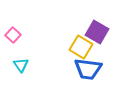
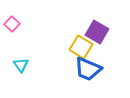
pink square: moved 1 px left, 11 px up
blue trapezoid: rotated 16 degrees clockwise
